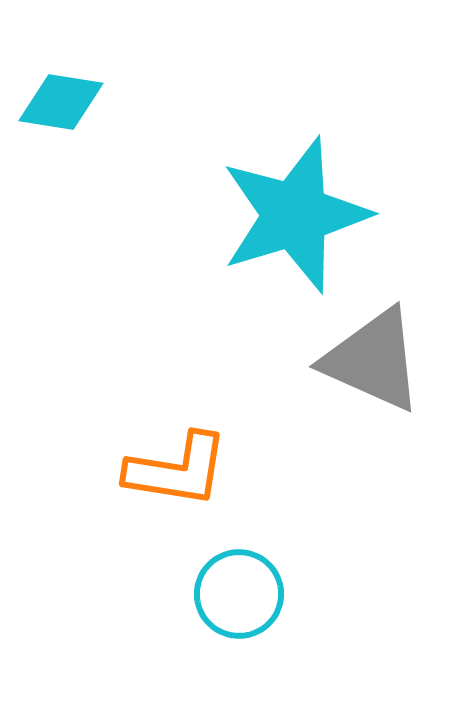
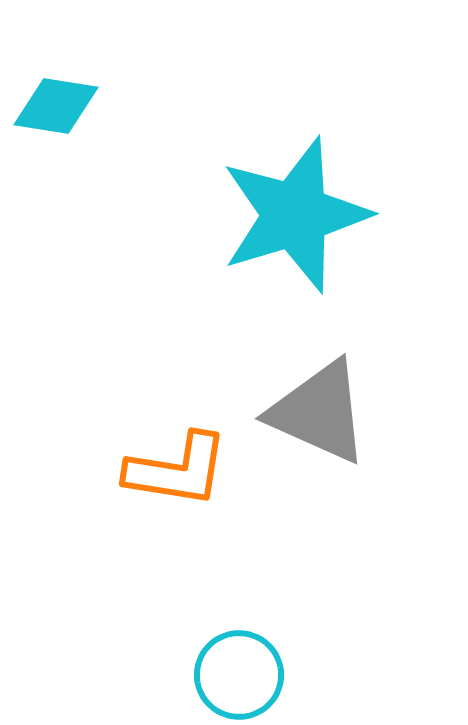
cyan diamond: moved 5 px left, 4 px down
gray triangle: moved 54 px left, 52 px down
cyan circle: moved 81 px down
